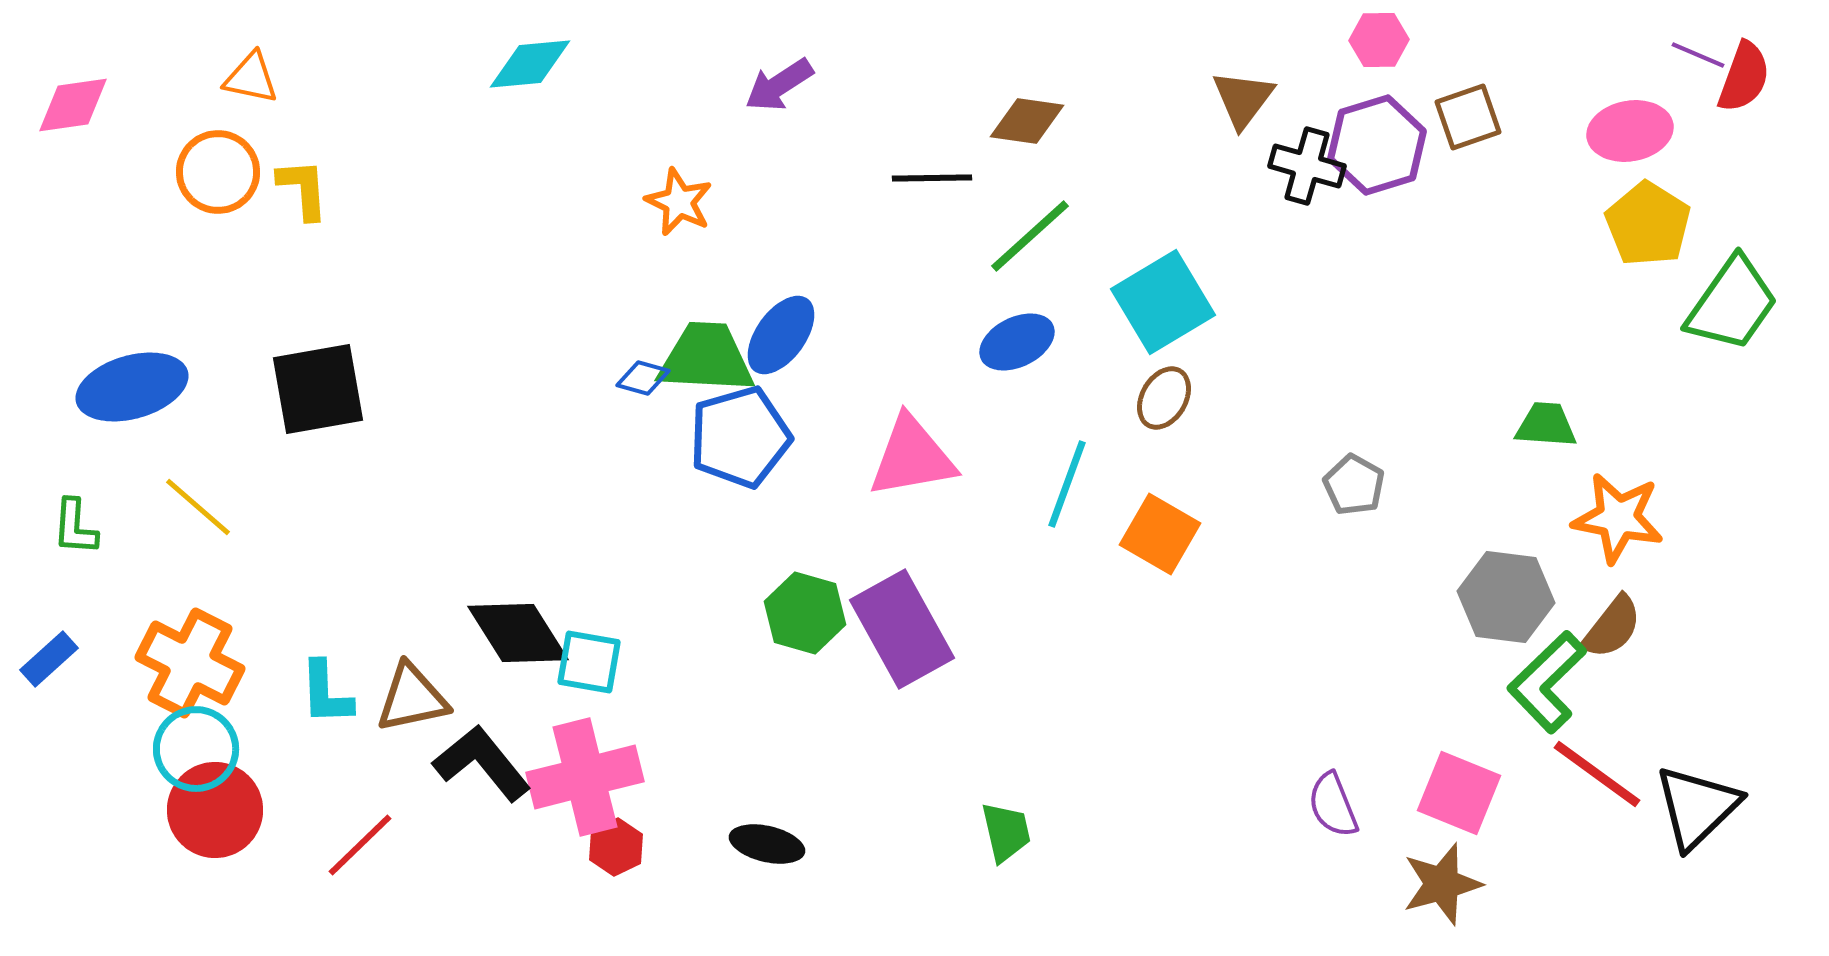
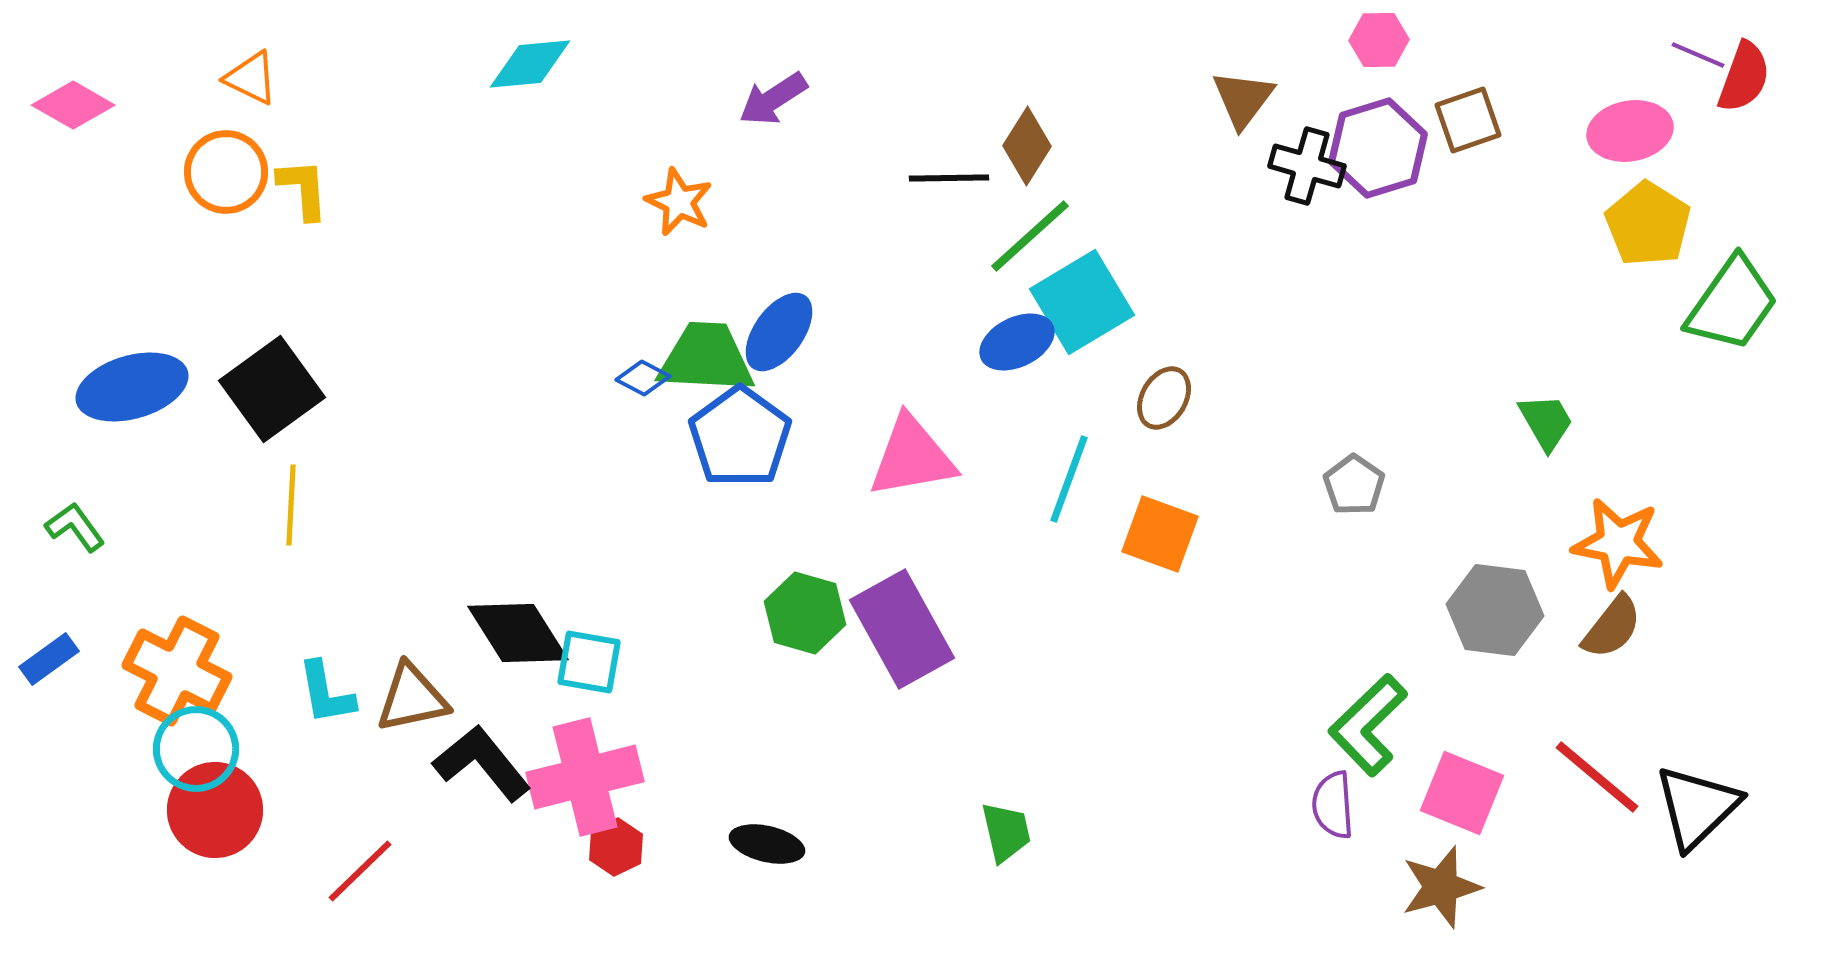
orange triangle at (251, 78): rotated 14 degrees clockwise
purple arrow at (779, 85): moved 6 px left, 14 px down
pink diamond at (73, 105): rotated 38 degrees clockwise
brown square at (1468, 117): moved 3 px down
brown diamond at (1027, 121): moved 25 px down; rotated 66 degrees counterclockwise
purple hexagon at (1377, 145): moved 1 px right, 3 px down
orange circle at (218, 172): moved 8 px right
black line at (932, 178): moved 17 px right
cyan square at (1163, 302): moved 81 px left
blue ellipse at (781, 335): moved 2 px left, 3 px up
blue diamond at (643, 378): rotated 12 degrees clockwise
black square at (318, 389): moved 46 px left; rotated 26 degrees counterclockwise
green trapezoid at (1546, 425): moved 3 px up; rotated 56 degrees clockwise
blue pentagon at (740, 437): rotated 20 degrees counterclockwise
cyan line at (1067, 484): moved 2 px right, 5 px up
gray pentagon at (1354, 485): rotated 6 degrees clockwise
yellow line at (198, 507): moved 93 px right, 2 px up; rotated 52 degrees clockwise
orange star at (1618, 518): moved 25 px down
green L-shape at (75, 527): rotated 140 degrees clockwise
orange square at (1160, 534): rotated 10 degrees counterclockwise
gray hexagon at (1506, 597): moved 11 px left, 13 px down
blue rectangle at (49, 659): rotated 6 degrees clockwise
orange cross at (190, 663): moved 13 px left, 8 px down
green L-shape at (1547, 682): moved 179 px left, 43 px down
cyan L-shape at (326, 693): rotated 8 degrees counterclockwise
red line at (1597, 774): moved 3 px down; rotated 4 degrees clockwise
pink square at (1459, 793): moved 3 px right
purple semicircle at (1333, 805): rotated 18 degrees clockwise
red line at (360, 845): moved 26 px down
brown star at (1442, 884): moved 1 px left, 3 px down
